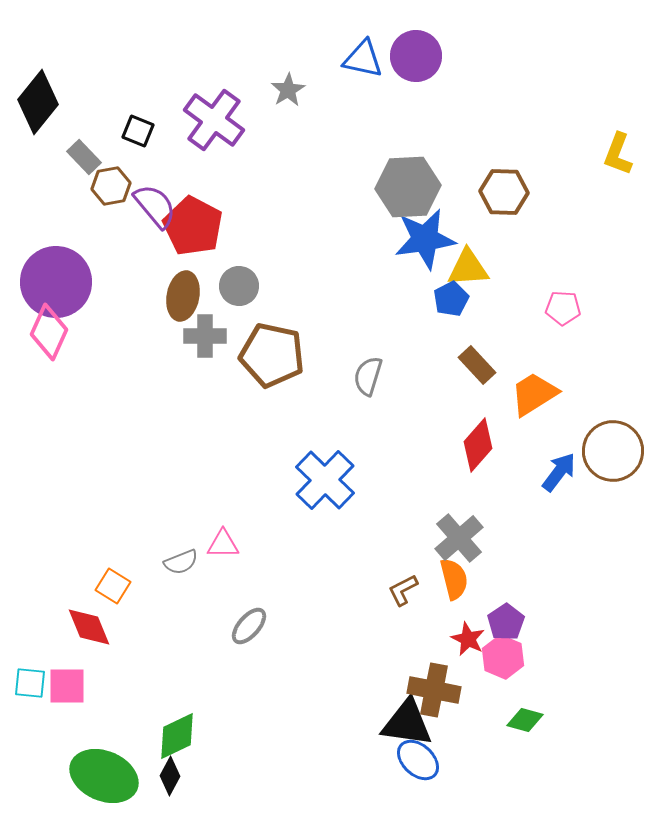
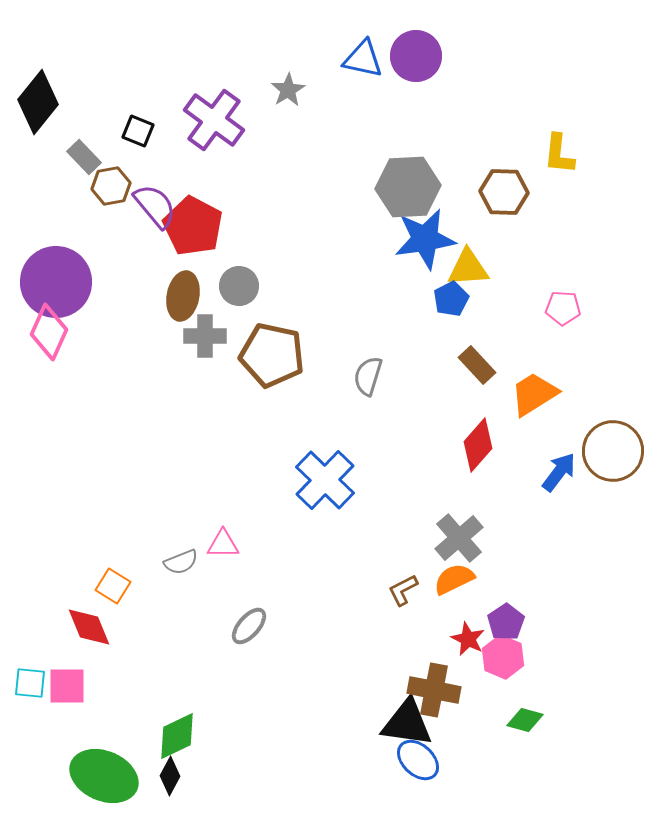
yellow L-shape at (618, 154): moved 59 px left; rotated 15 degrees counterclockwise
orange semicircle at (454, 579): rotated 102 degrees counterclockwise
